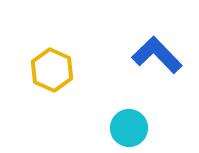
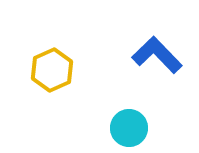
yellow hexagon: rotated 12 degrees clockwise
